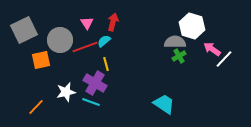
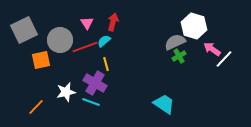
white hexagon: moved 2 px right
gray semicircle: rotated 25 degrees counterclockwise
